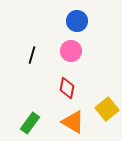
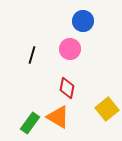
blue circle: moved 6 px right
pink circle: moved 1 px left, 2 px up
orange triangle: moved 15 px left, 5 px up
